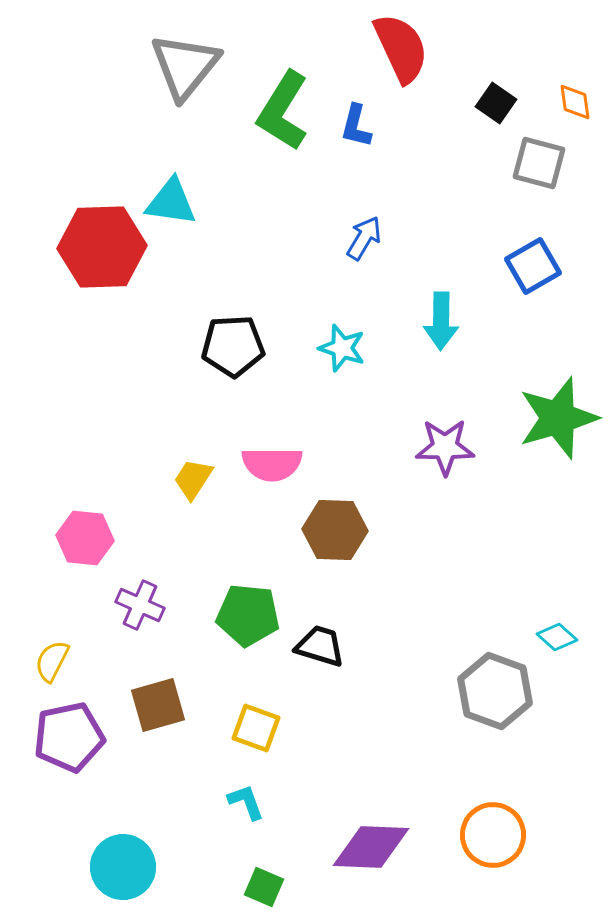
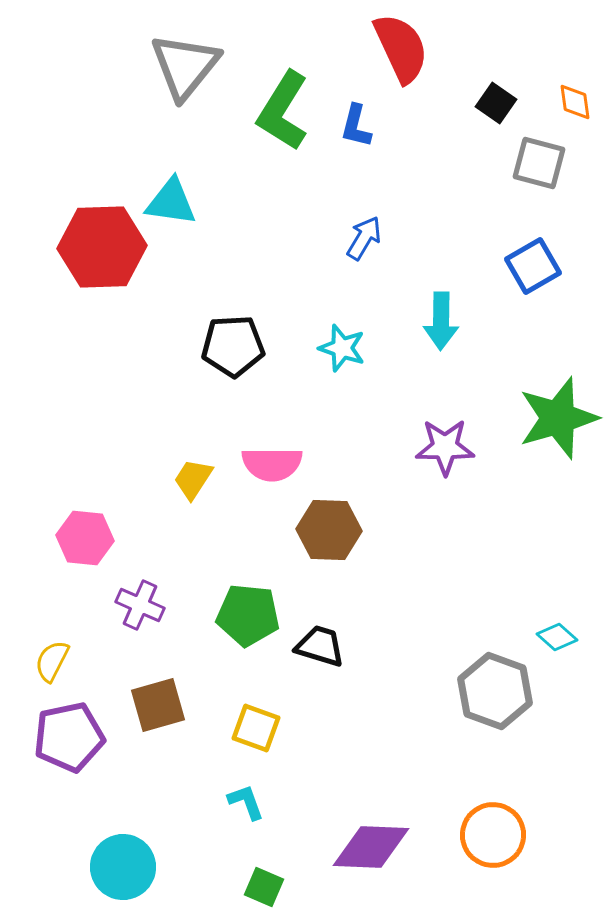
brown hexagon: moved 6 px left
